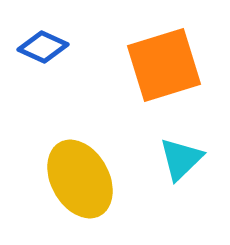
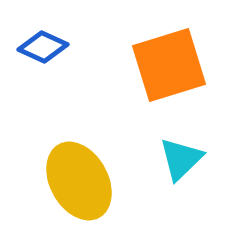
orange square: moved 5 px right
yellow ellipse: moved 1 px left, 2 px down
